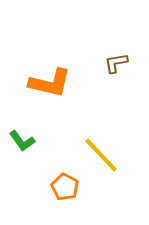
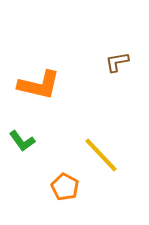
brown L-shape: moved 1 px right, 1 px up
orange L-shape: moved 11 px left, 2 px down
